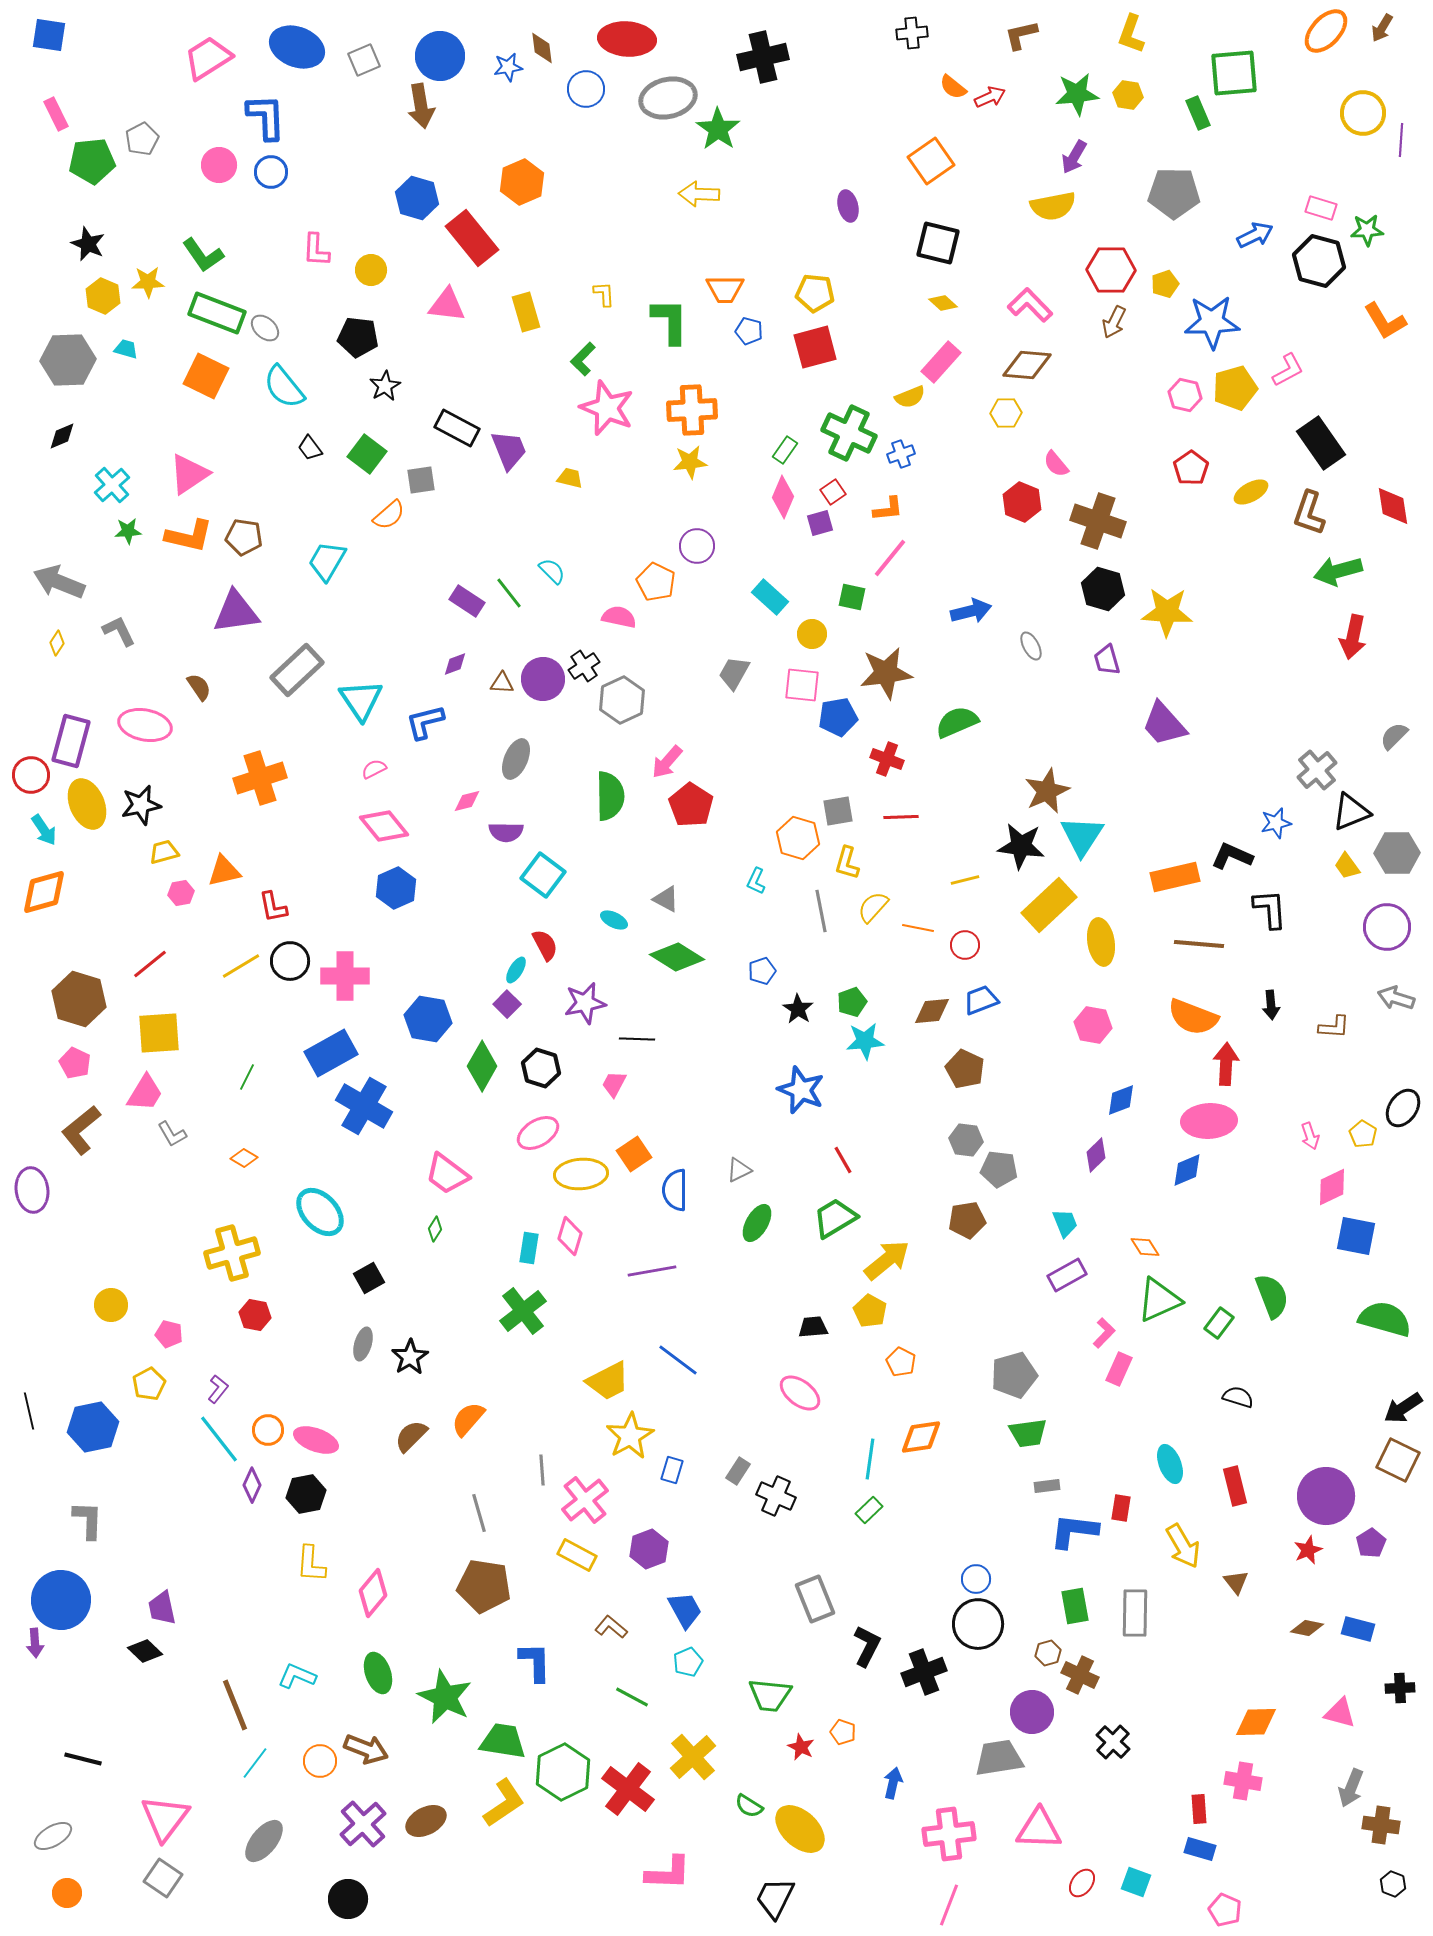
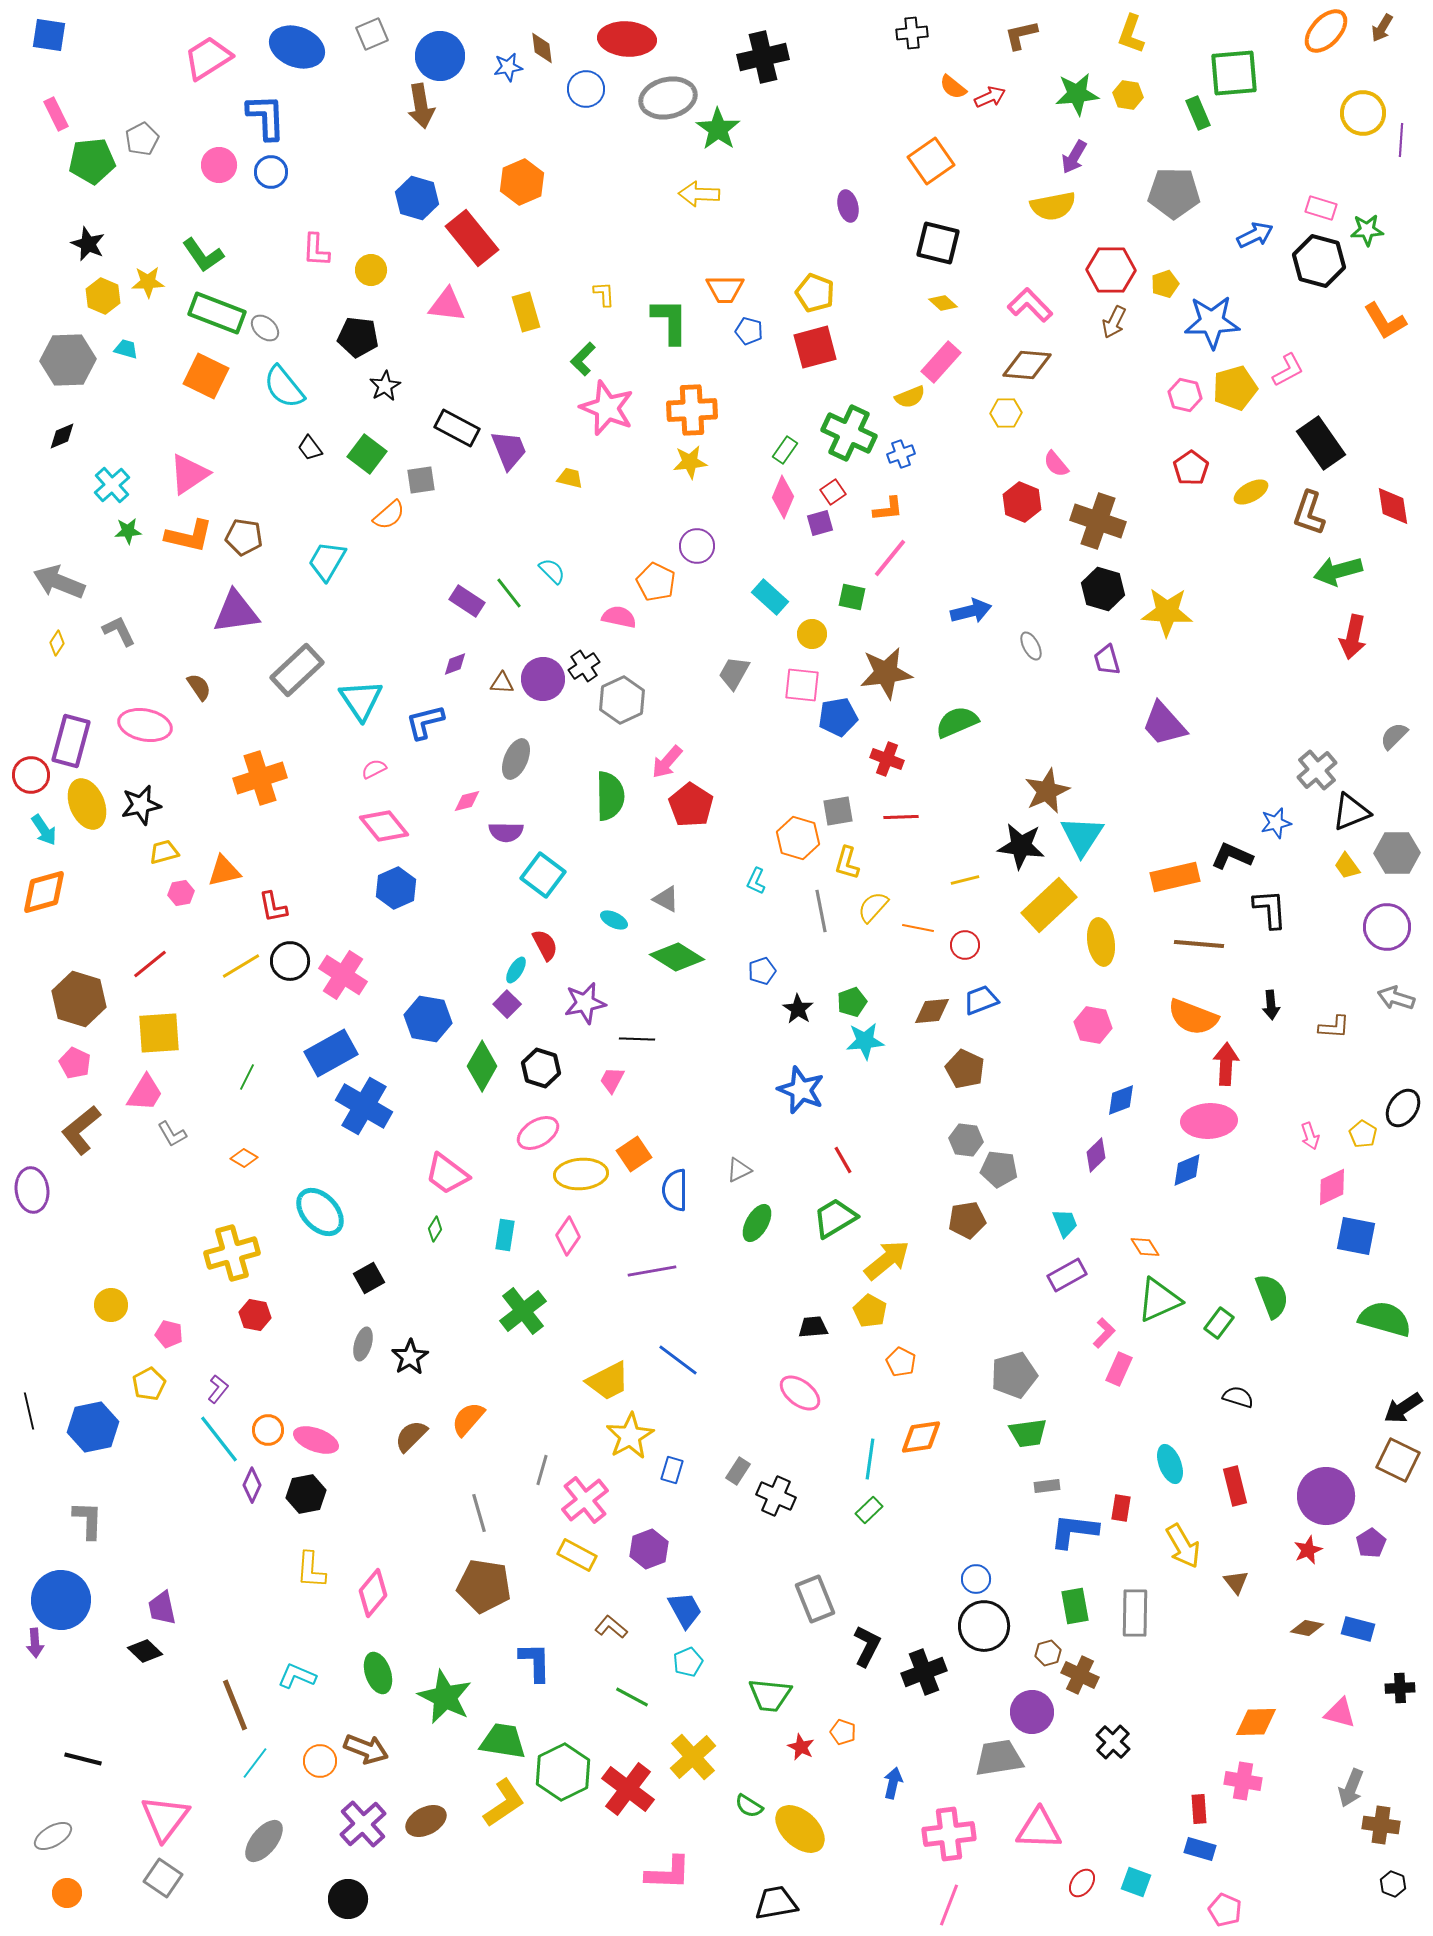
gray square at (364, 60): moved 8 px right, 26 px up
yellow pentagon at (815, 293): rotated 15 degrees clockwise
pink cross at (345, 976): moved 2 px left, 1 px up; rotated 33 degrees clockwise
pink trapezoid at (614, 1084): moved 2 px left, 4 px up
pink diamond at (570, 1236): moved 2 px left; rotated 18 degrees clockwise
cyan rectangle at (529, 1248): moved 24 px left, 13 px up
gray line at (542, 1470): rotated 20 degrees clockwise
yellow L-shape at (311, 1564): moved 6 px down
black circle at (978, 1624): moved 6 px right, 2 px down
black trapezoid at (775, 1898): moved 1 px right, 5 px down; rotated 54 degrees clockwise
